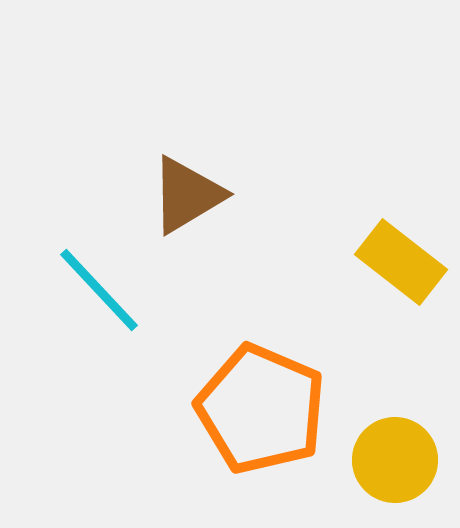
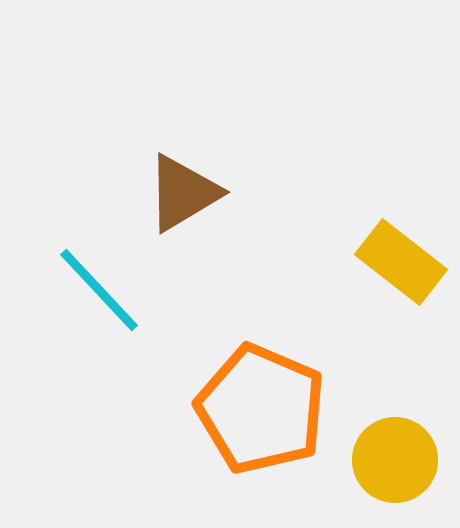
brown triangle: moved 4 px left, 2 px up
